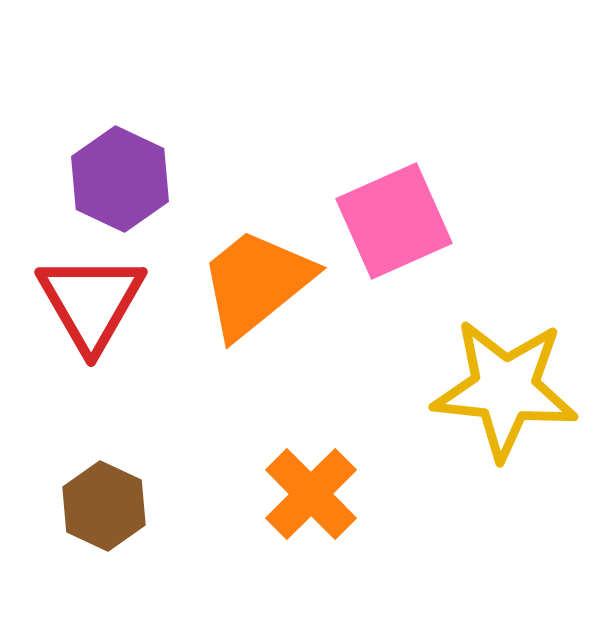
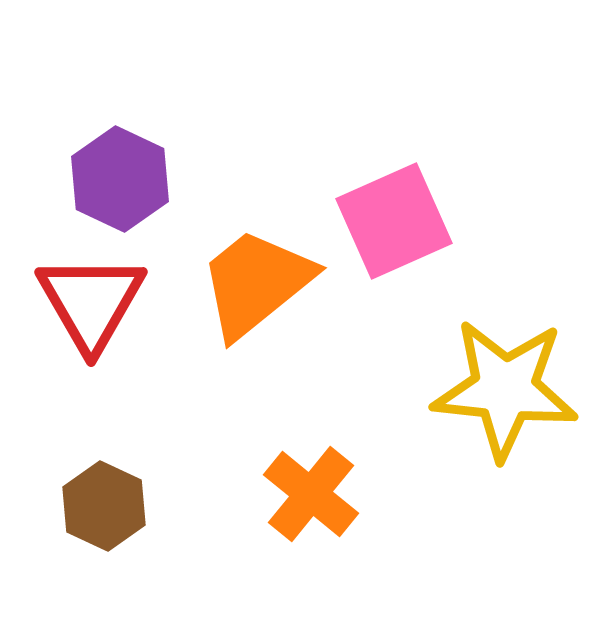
orange cross: rotated 6 degrees counterclockwise
